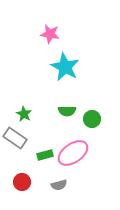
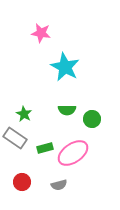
pink star: moved 9 px left, 1 px up
green semicircle: moved 1 px up
green rectangle: moved 7 px up
